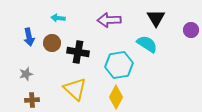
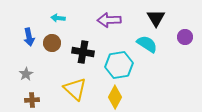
purple circle: moved 6 px left, 7 px down
black cross: moved 5 px right
gray star: rotated 16 degrees counterclockwise
yellow diamond: moved 1 px left
